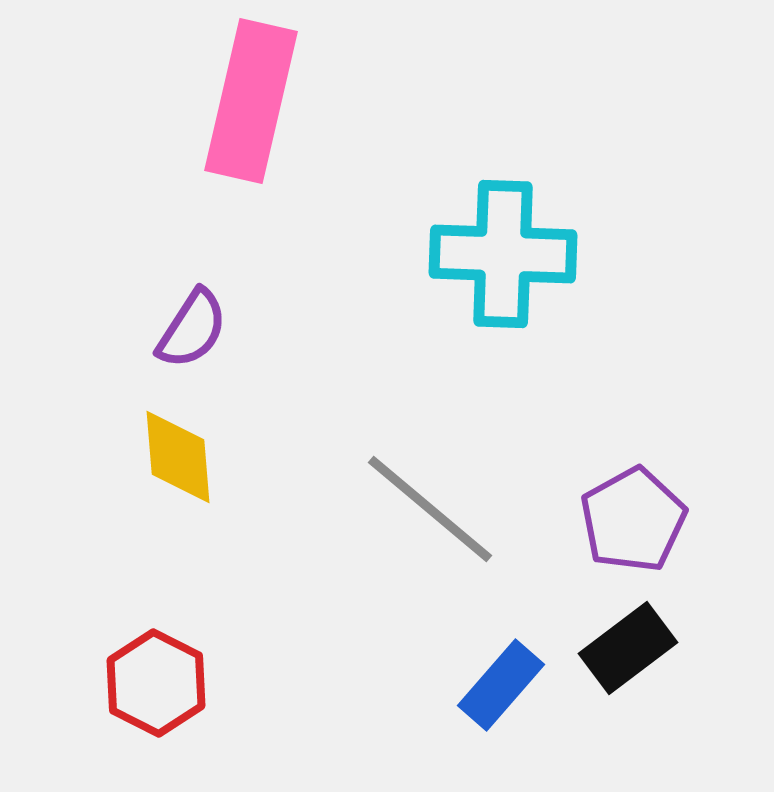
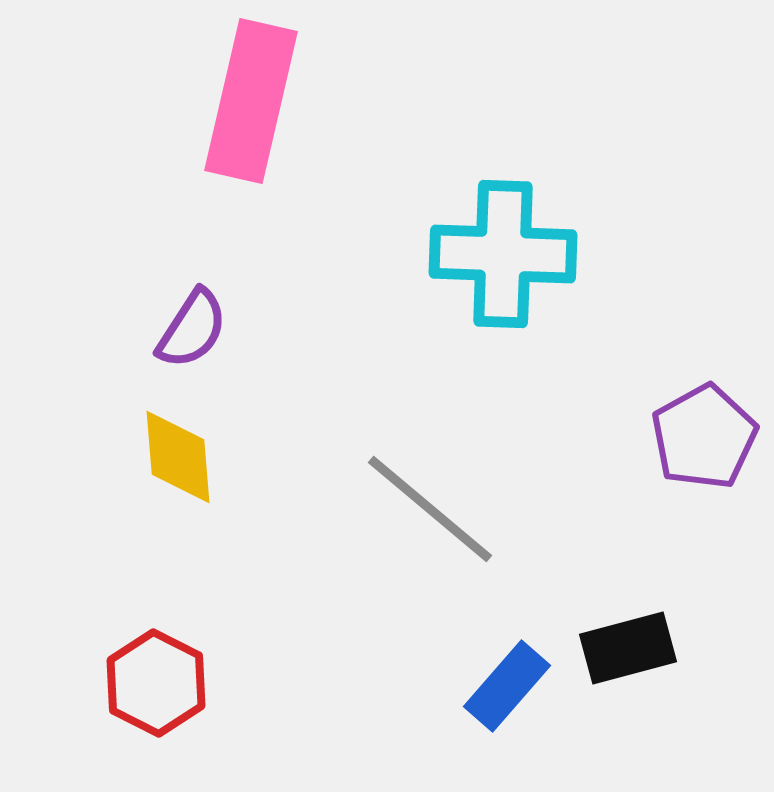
purple pentagon: moved 71 px right, 83 px up
black rectangle: rotated 22 degrees clockwise
blue rectangle: moved 6 px right, 1 px down
